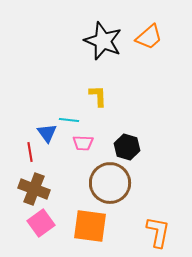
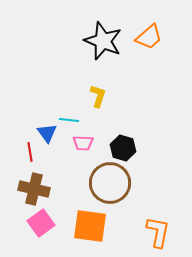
yellow L-shape: rotated 20 degrees clockwise
black hexagon: moved 4 px left, 1 px down
brown cross: rotated 8 degrees counterclockwise
